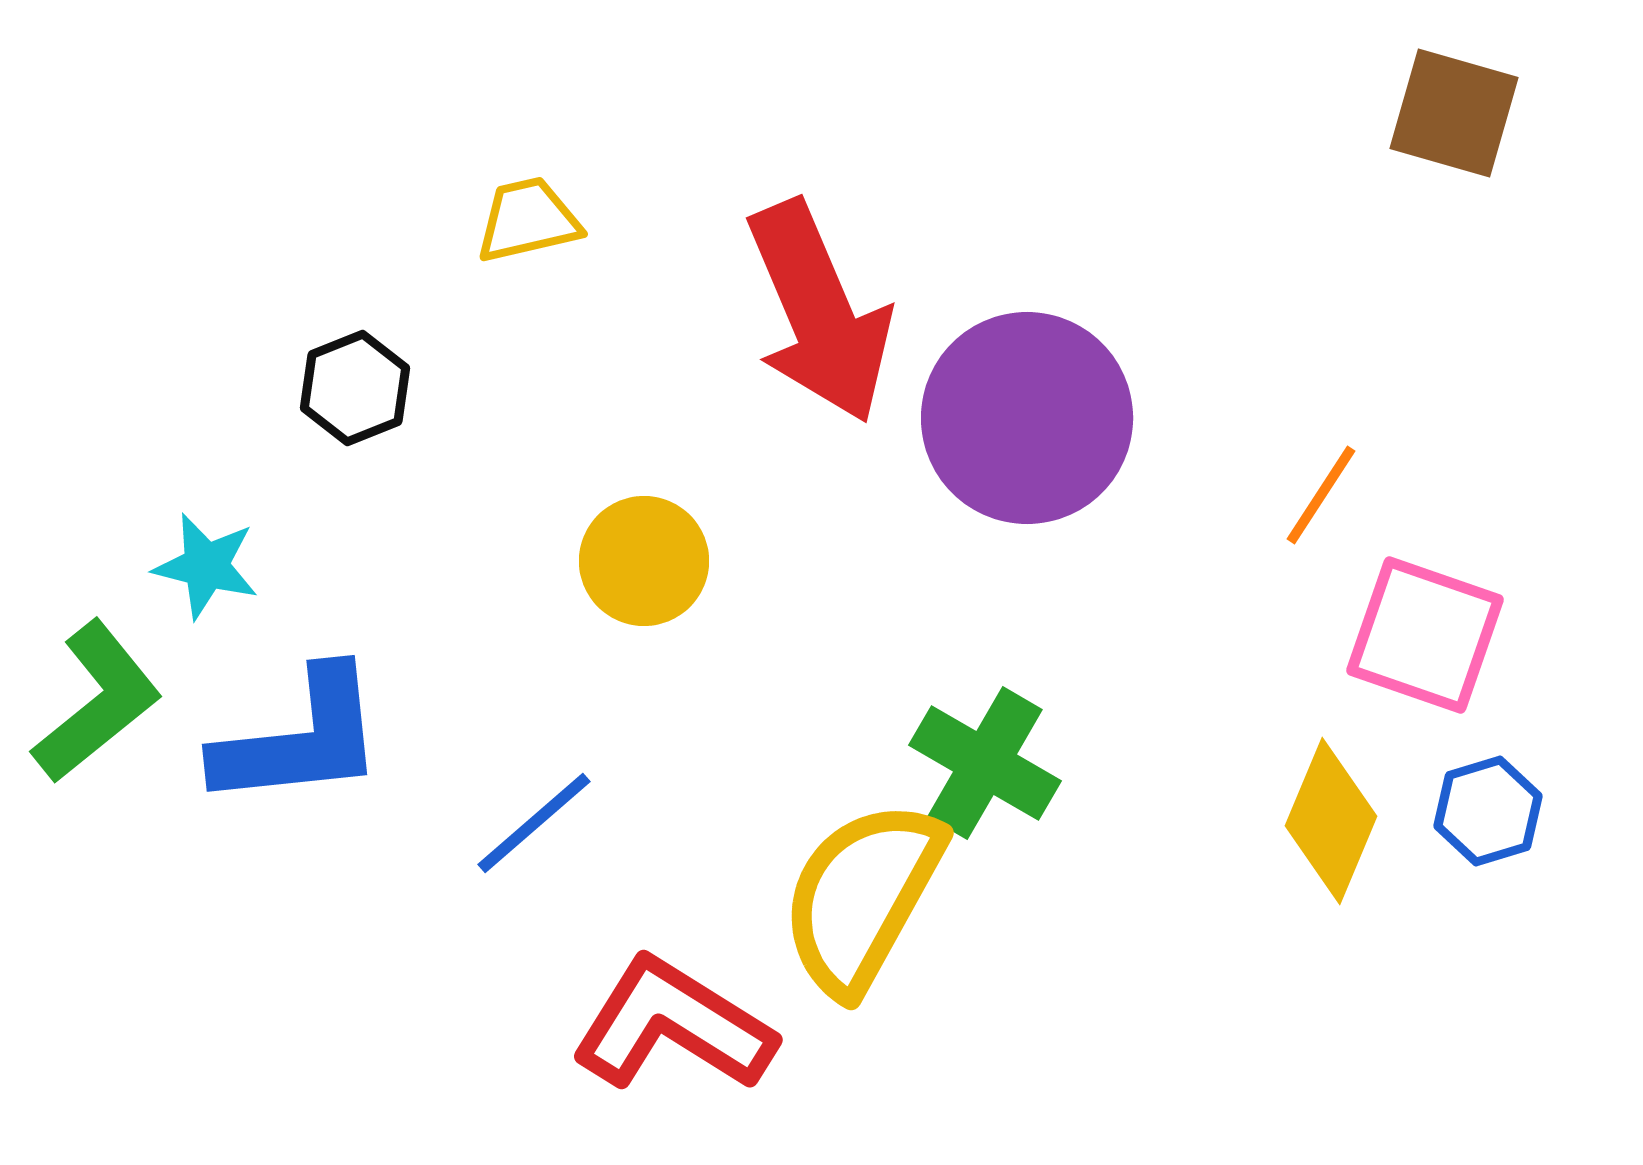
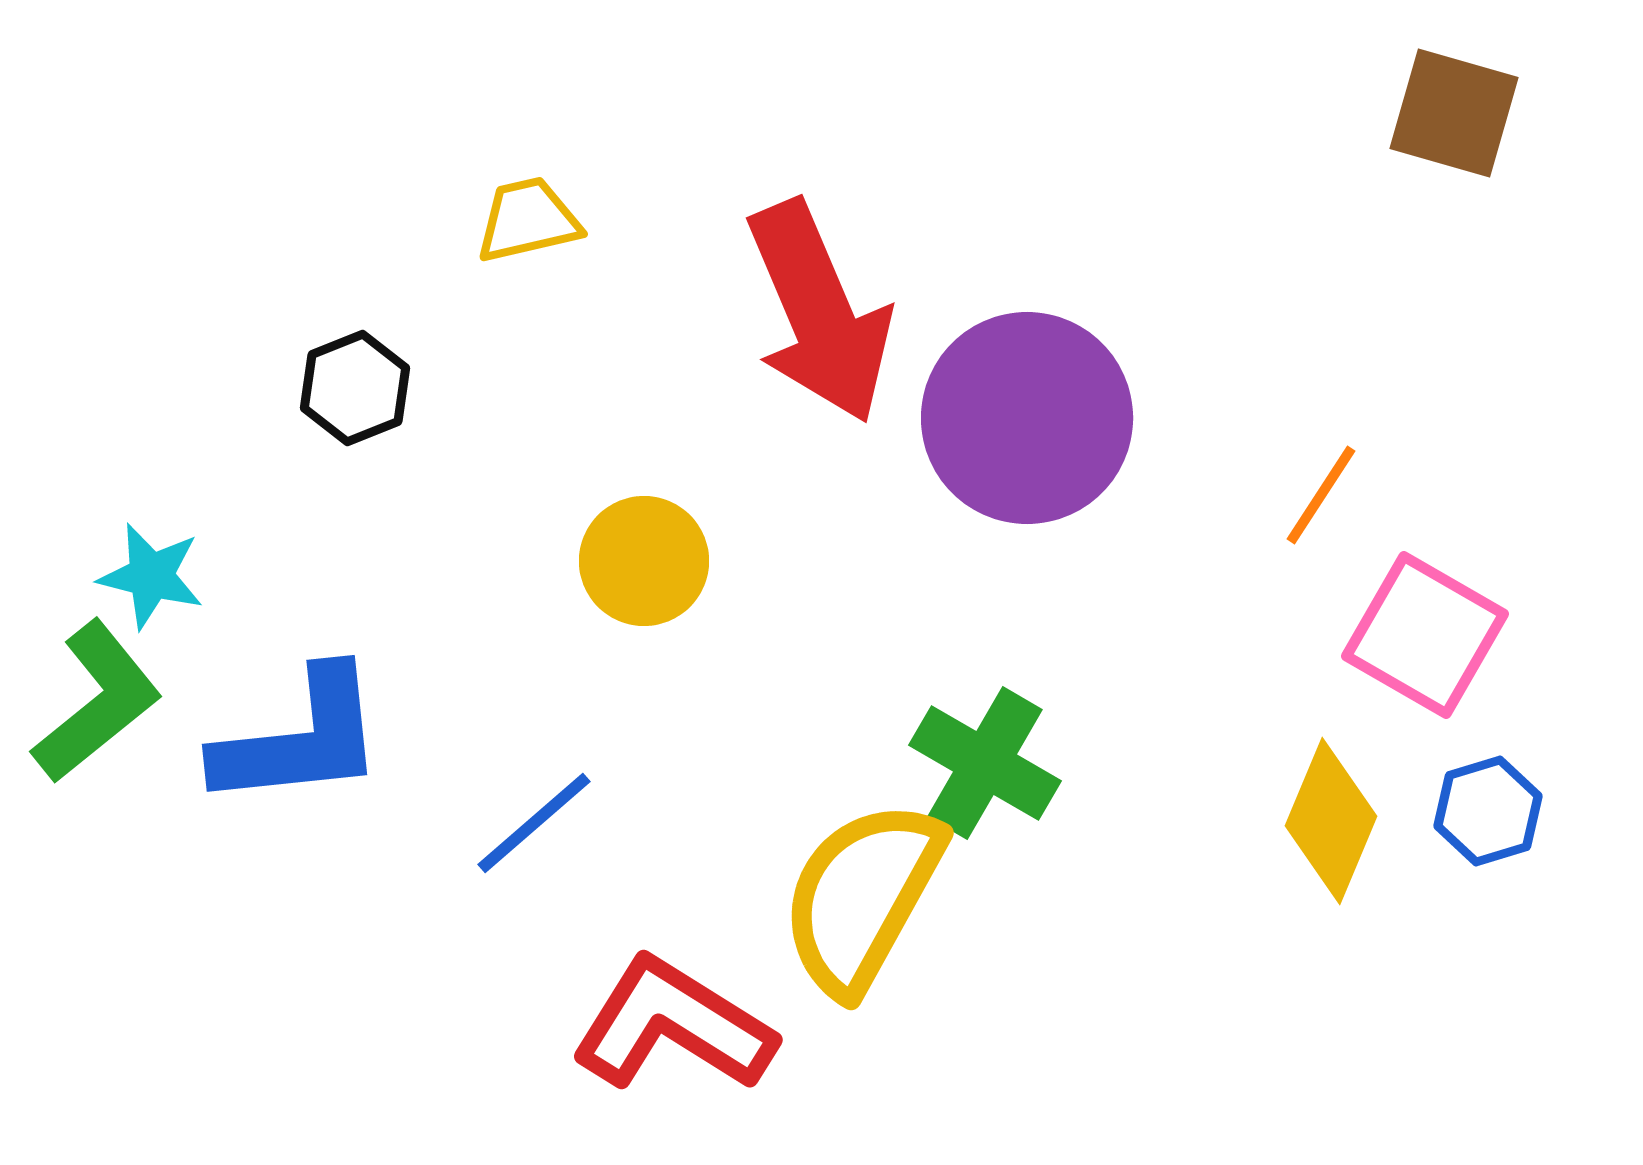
cyan star: moved 55 px left, 10 px down
pink square: rotated 11 degrees clockwise
